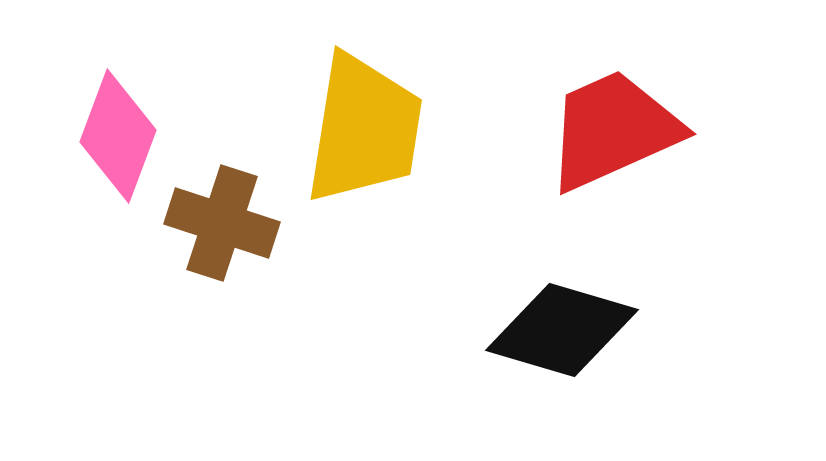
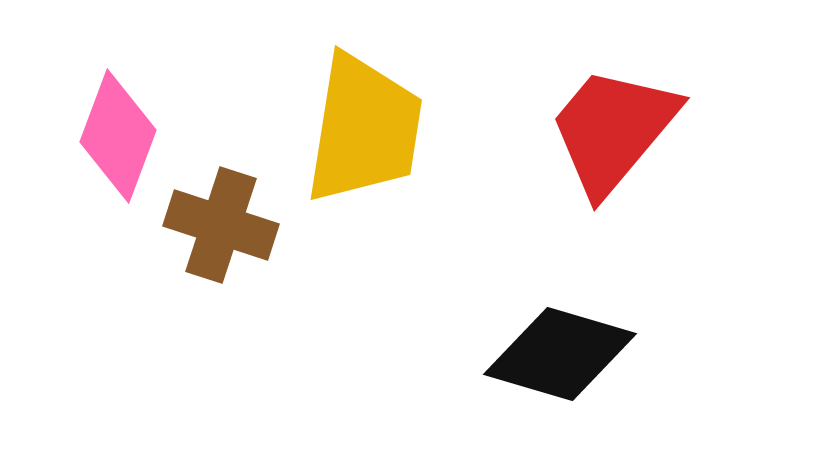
red trapezoid: rotated 26 degrees counterclockwise
brown cross: moved 1 px left, 2 px down
black diamond: moved 2 px left, 24 px down
